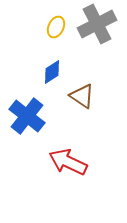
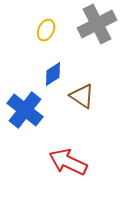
yellow ellipse: moved 10 px left, 3 px down
blue diamond: moved 1 px right, 2 px down
blue cross: moved 2 px left, 6 px up
